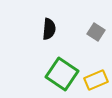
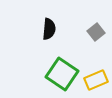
gray square: rotated 18 degrees clockwise
